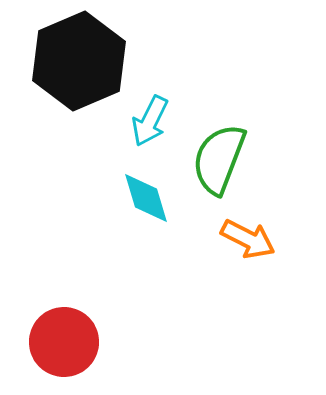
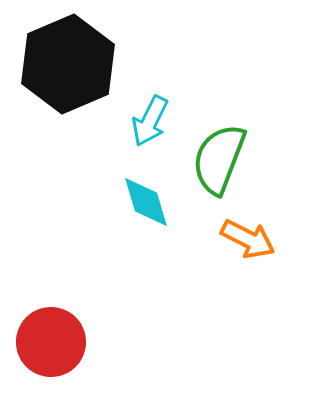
black hexagon: moved 11 px left, 3 px down
cyan diamond: moved 4 px down
red circle: moved 13 px left
